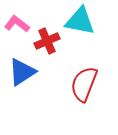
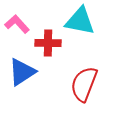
pink L-shape: rotated 10 degrees clockwise
red cross: moved 1 px right, 2 px down; rotated 25 degrees clockwise
